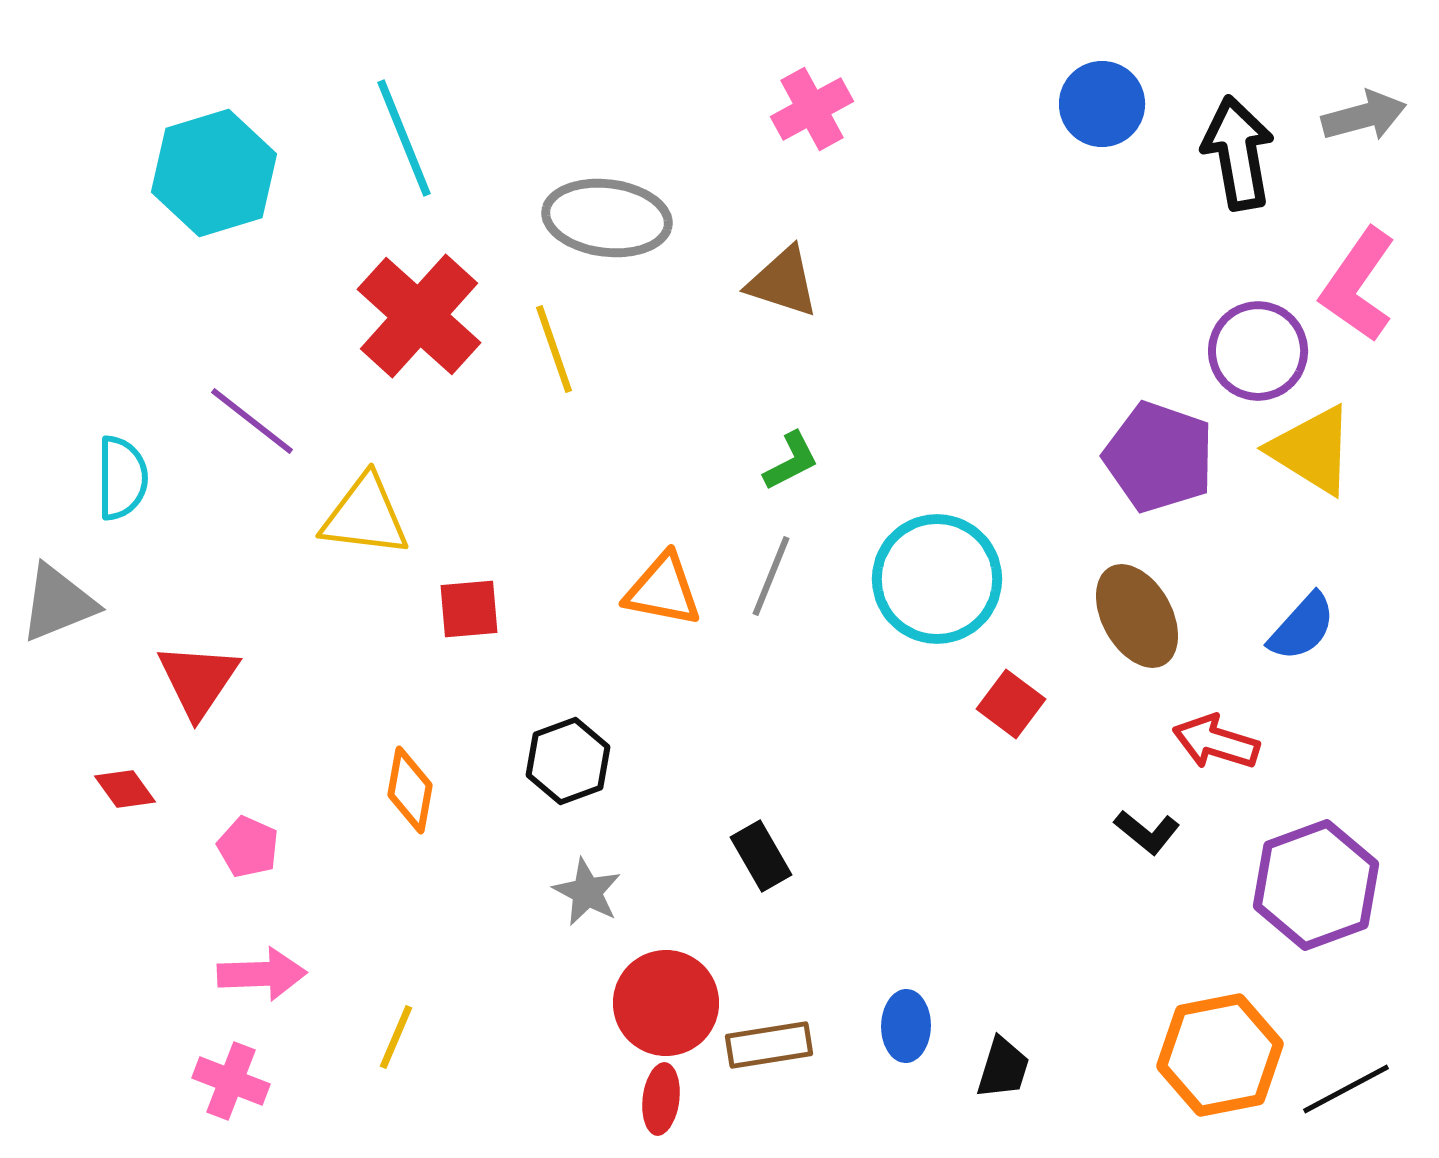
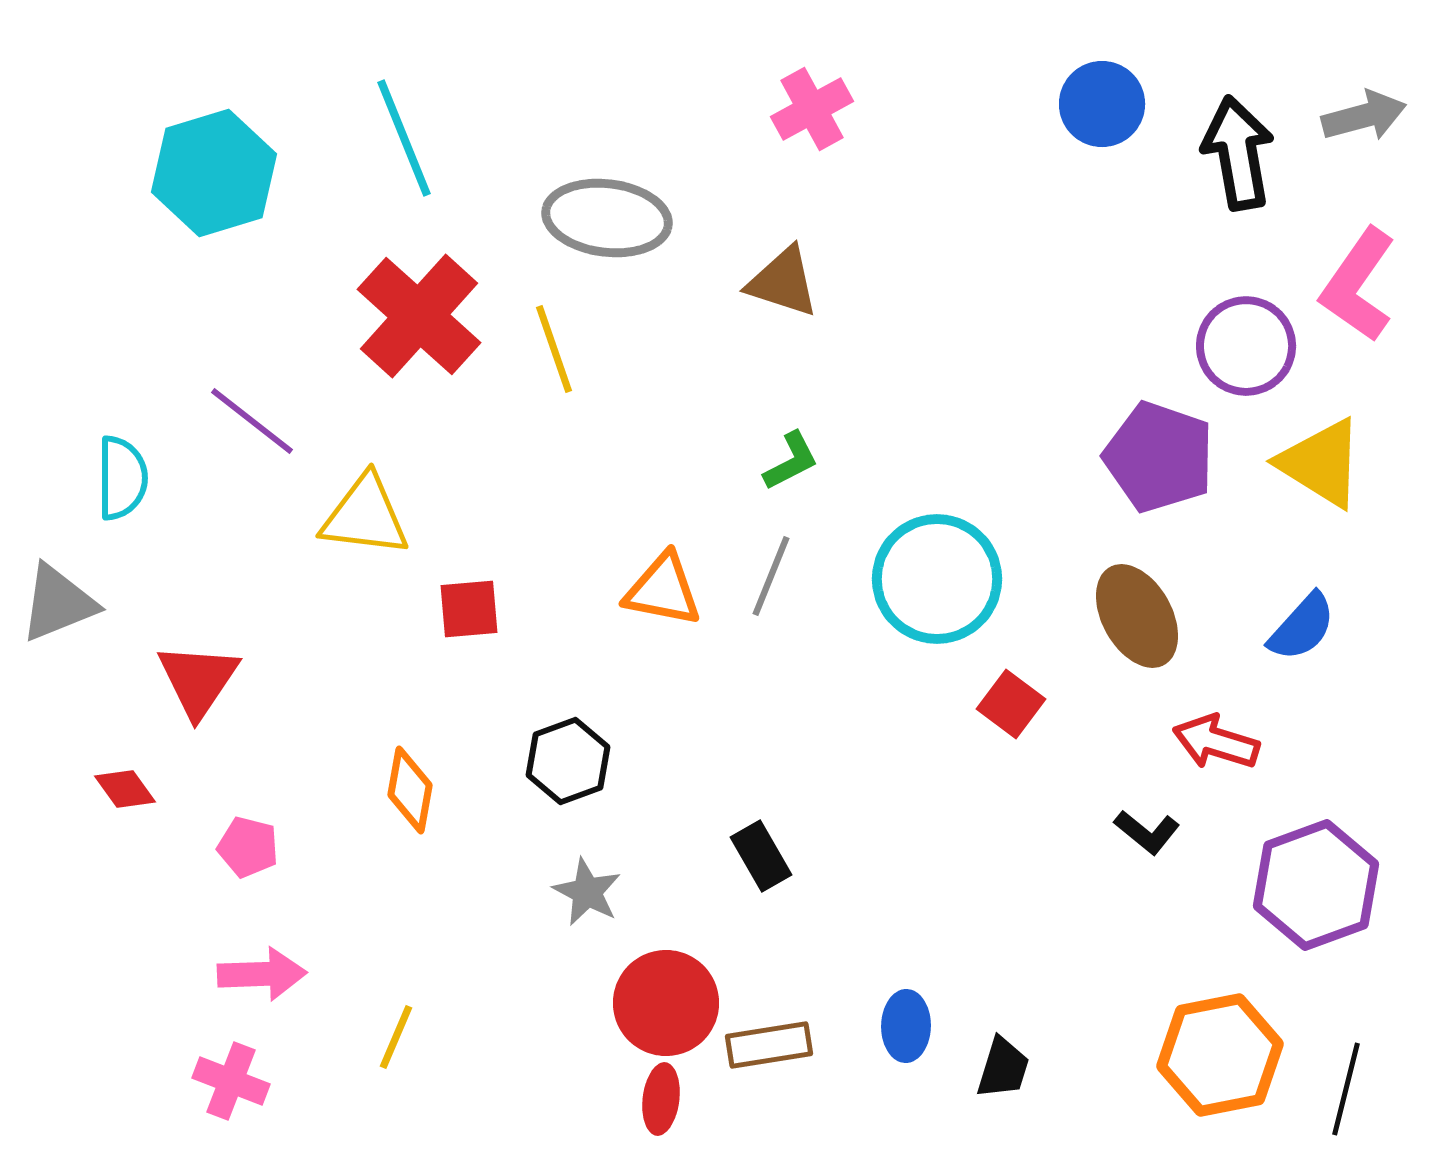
purple circle at (1258, 351): moved 12 px left, 5 px up
yellow triangle at (1312, 450): moved 9 px right, 13 px down
pink pentagon at (248, 847): rotated 10 degrees counterclockwise
black line at (1346, 1089): rotated 48 degrees counterclockwise
